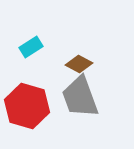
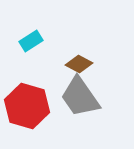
cyan rectangle: moved 6 px up
gray trapezoid: rotated 15 degrees counterclockwise
